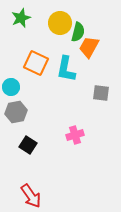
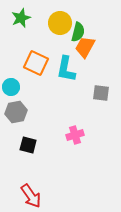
orange trapezoid: moved 4 px left
black square: rotated 18 degrees counterclockwise
